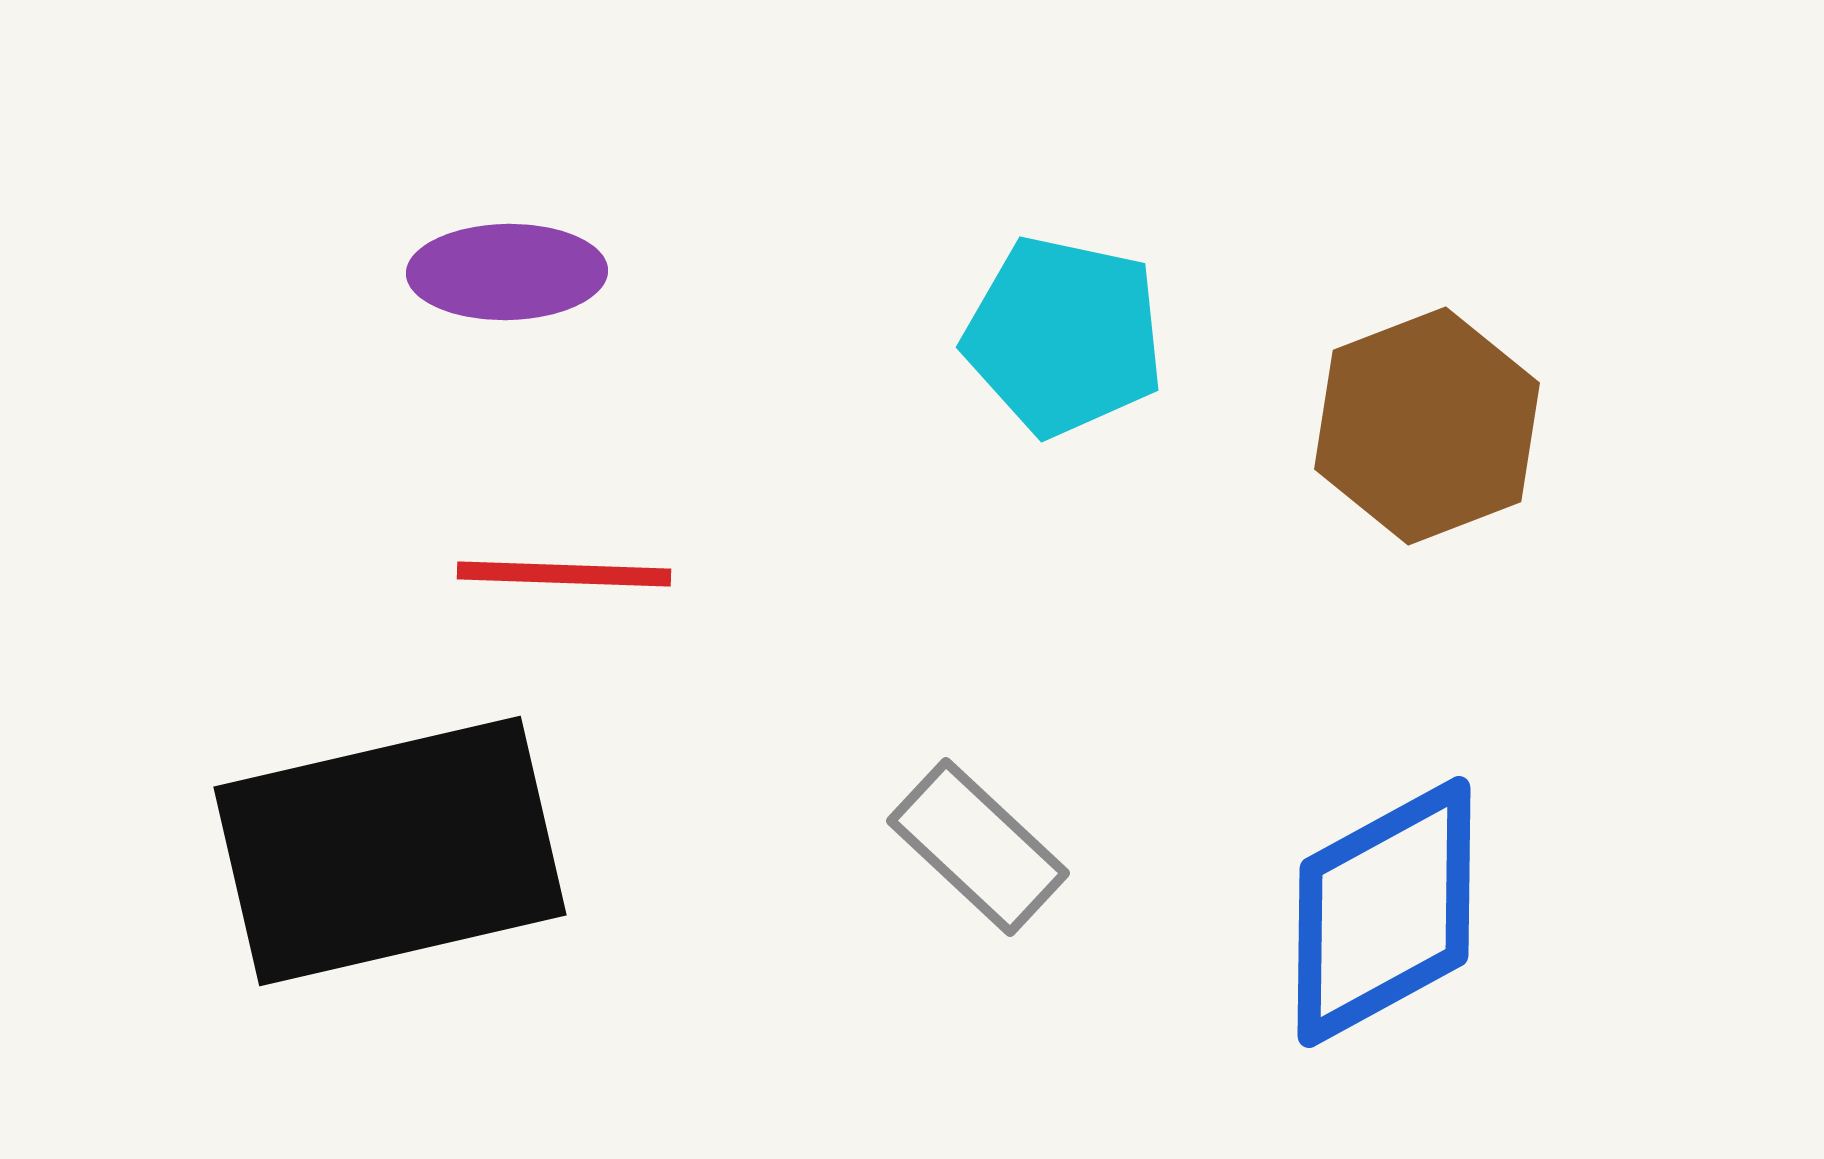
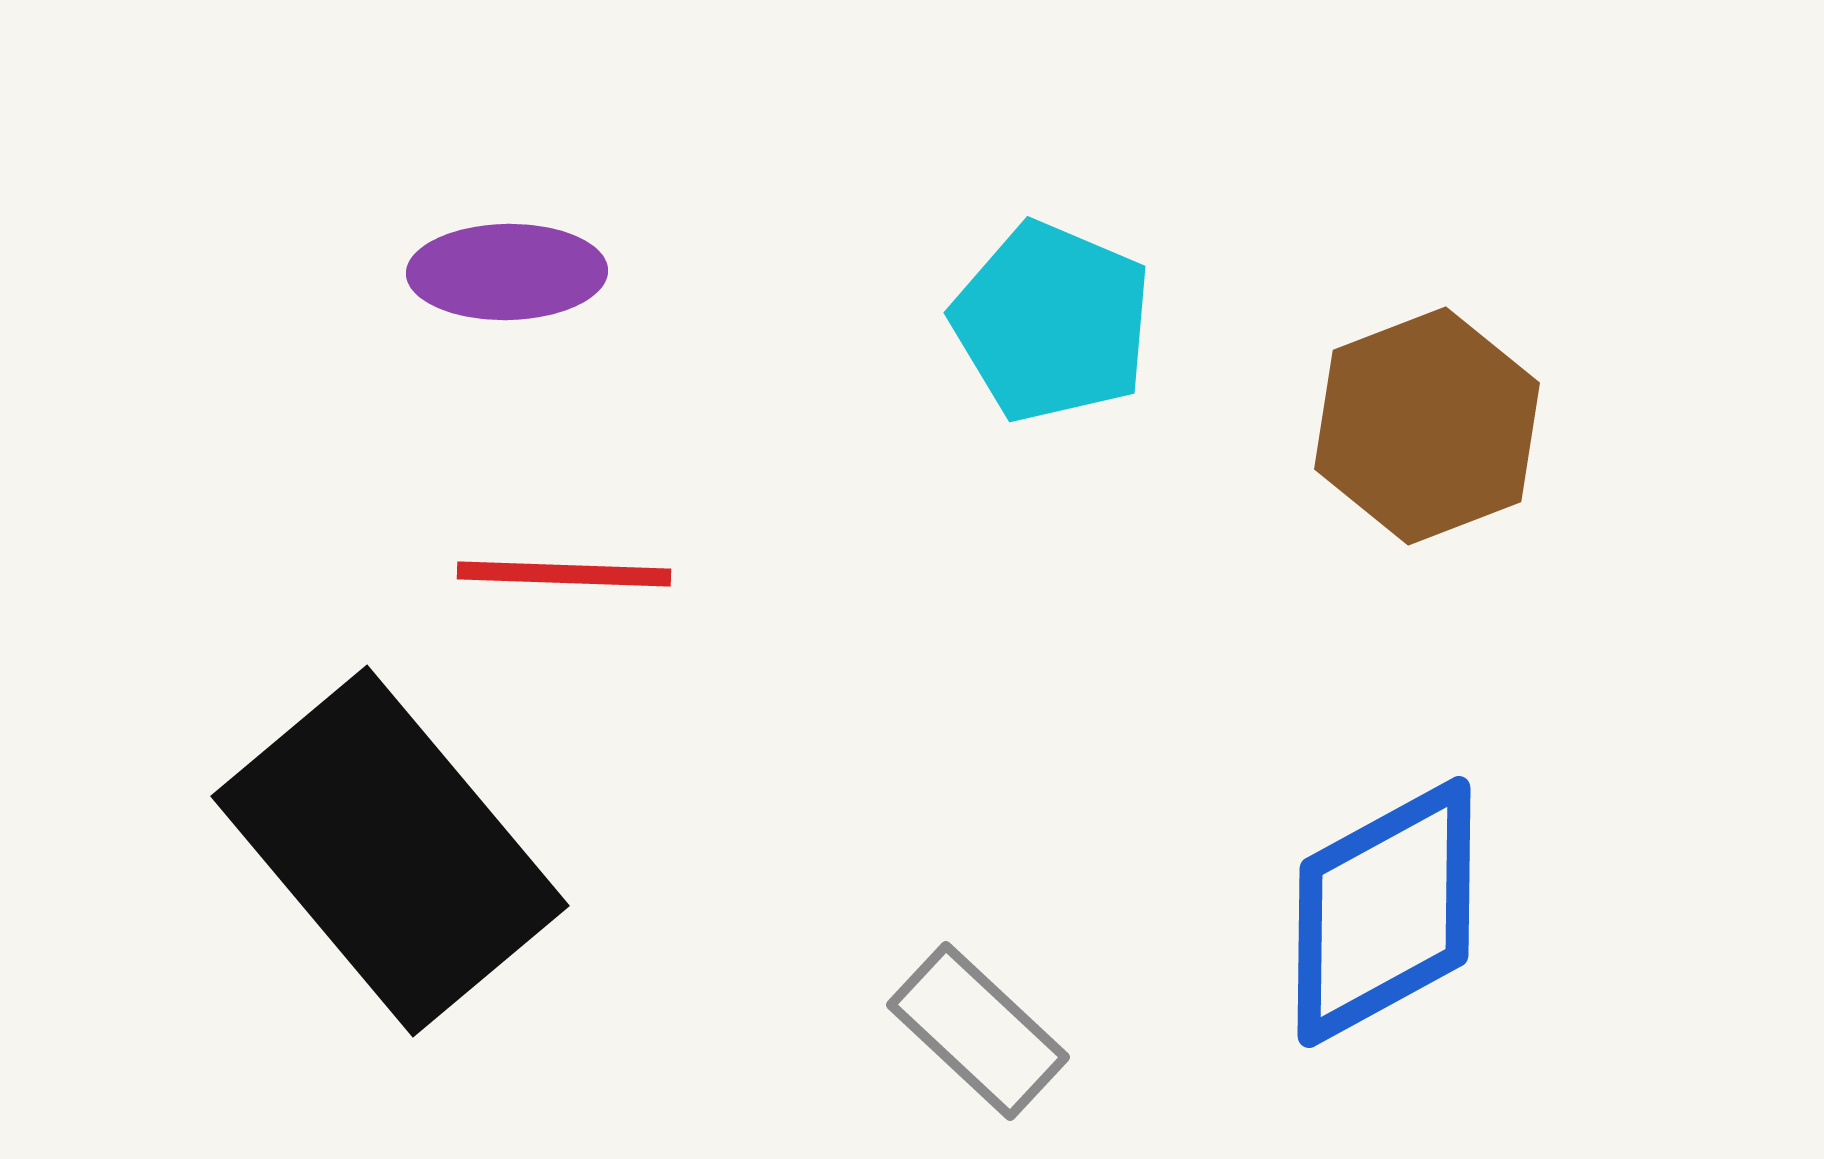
cyan pentagon: moved 12 px left, 14 px up; rotated 11 degrees clockwise
gray rectangle: moved 184 px down
black rectangle: rotated 63 degrees clockwise
